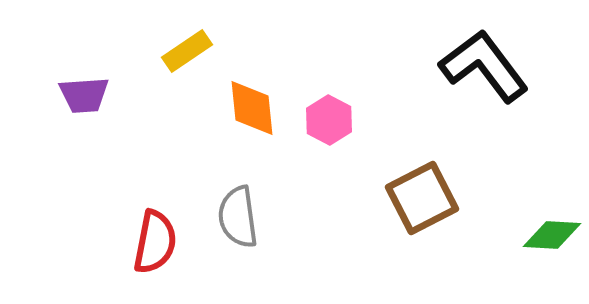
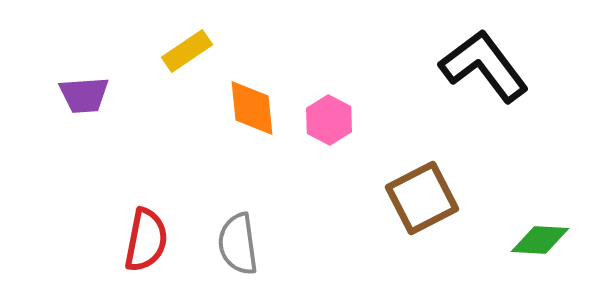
gray semicircle: moved 27 px down
green diamond: moved 12 px left, 5 px down
red semicircle: moved 9 px left, 2 px up
